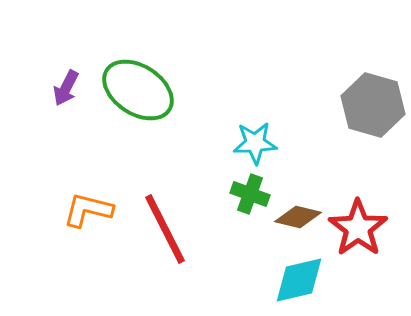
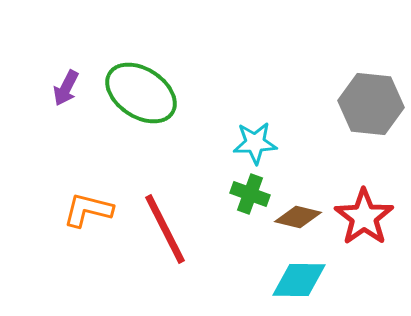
green ellipse: moved 3 px right, 3 px down
gray hexagon: moved 2 px left, 1 px up; rotated 10 degrees counterclockwise
red star: moved 6 px right, 11 px up
cyan diamond: rotated 14 degrees clockwise
